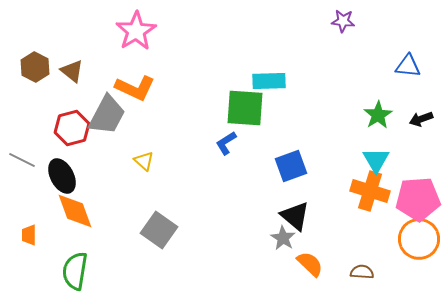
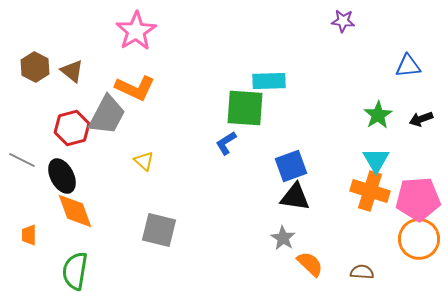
blue triangle: rotated 12 degrees counterclockwise
black triangle: moved 19 px up; rotated 32 degrees counterclockwise
gray square: rotated 21 degrees counterclockwise
